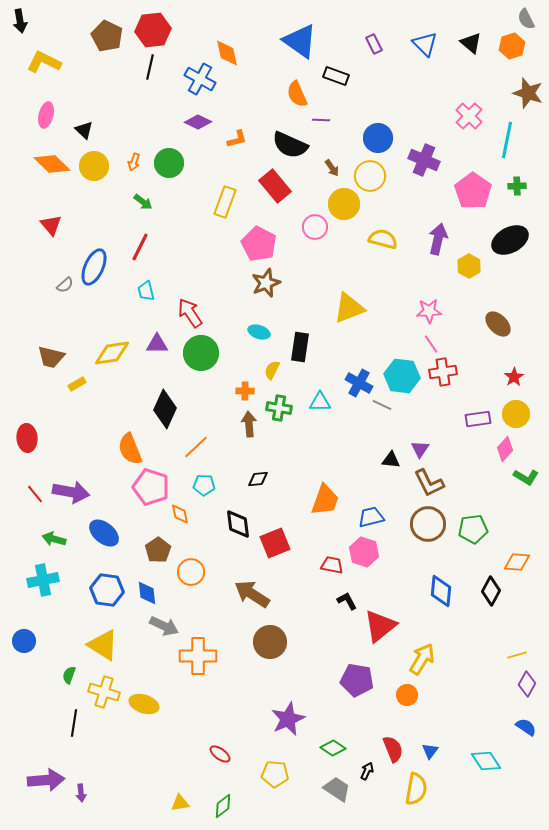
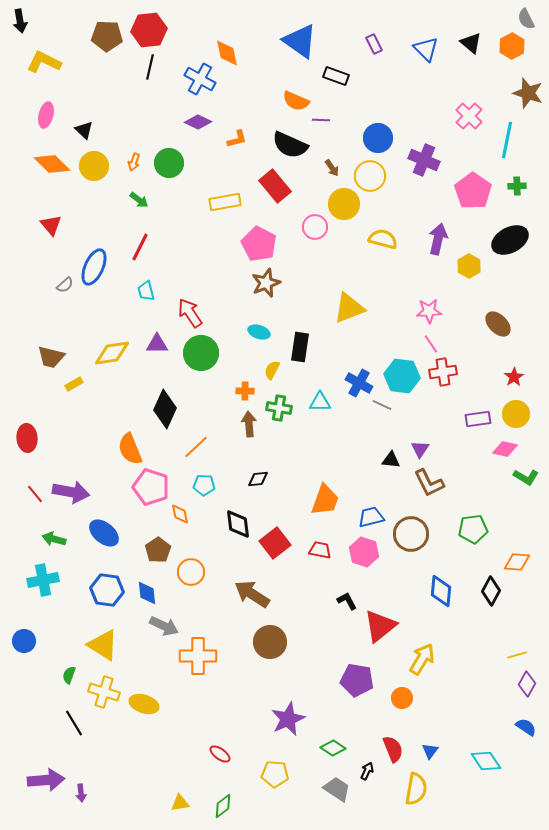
red hexagon at (153, 30): moved 4 px left
brown pentagon at (107, 36): rotated 24 degrees counterclockwise
blue triangle at (425, 44): moved 1 px right, 5 px down
orange hexagon at (512, 46): rotated 10 degrees counterclockwise
orange semicircle at (297, 94): moved 1 px left, 7 px down; rotated 44 degrees counterclockwise
green arrow at (143, 202): moved 4 px left, 2 px up
yellow rectangle at (225, 202): rotated 60 degrees clockwise
yellow rectangle at (77, 384): moved 3 px left
pink diamond at (505, 449): rotated 60 degrees clockwise
brown circle at (428, 524): moved 17 px left, 10 px down
red square at (275, 543): rotated 16 degrees counterclockwise
red trapezoid at (332, 565): moved 12 px left, 15 px up
orange circle at (407, 695): moved 5 px left, 3 px down
black line at (74, 723): rotated 40 degrees counterclockwise
